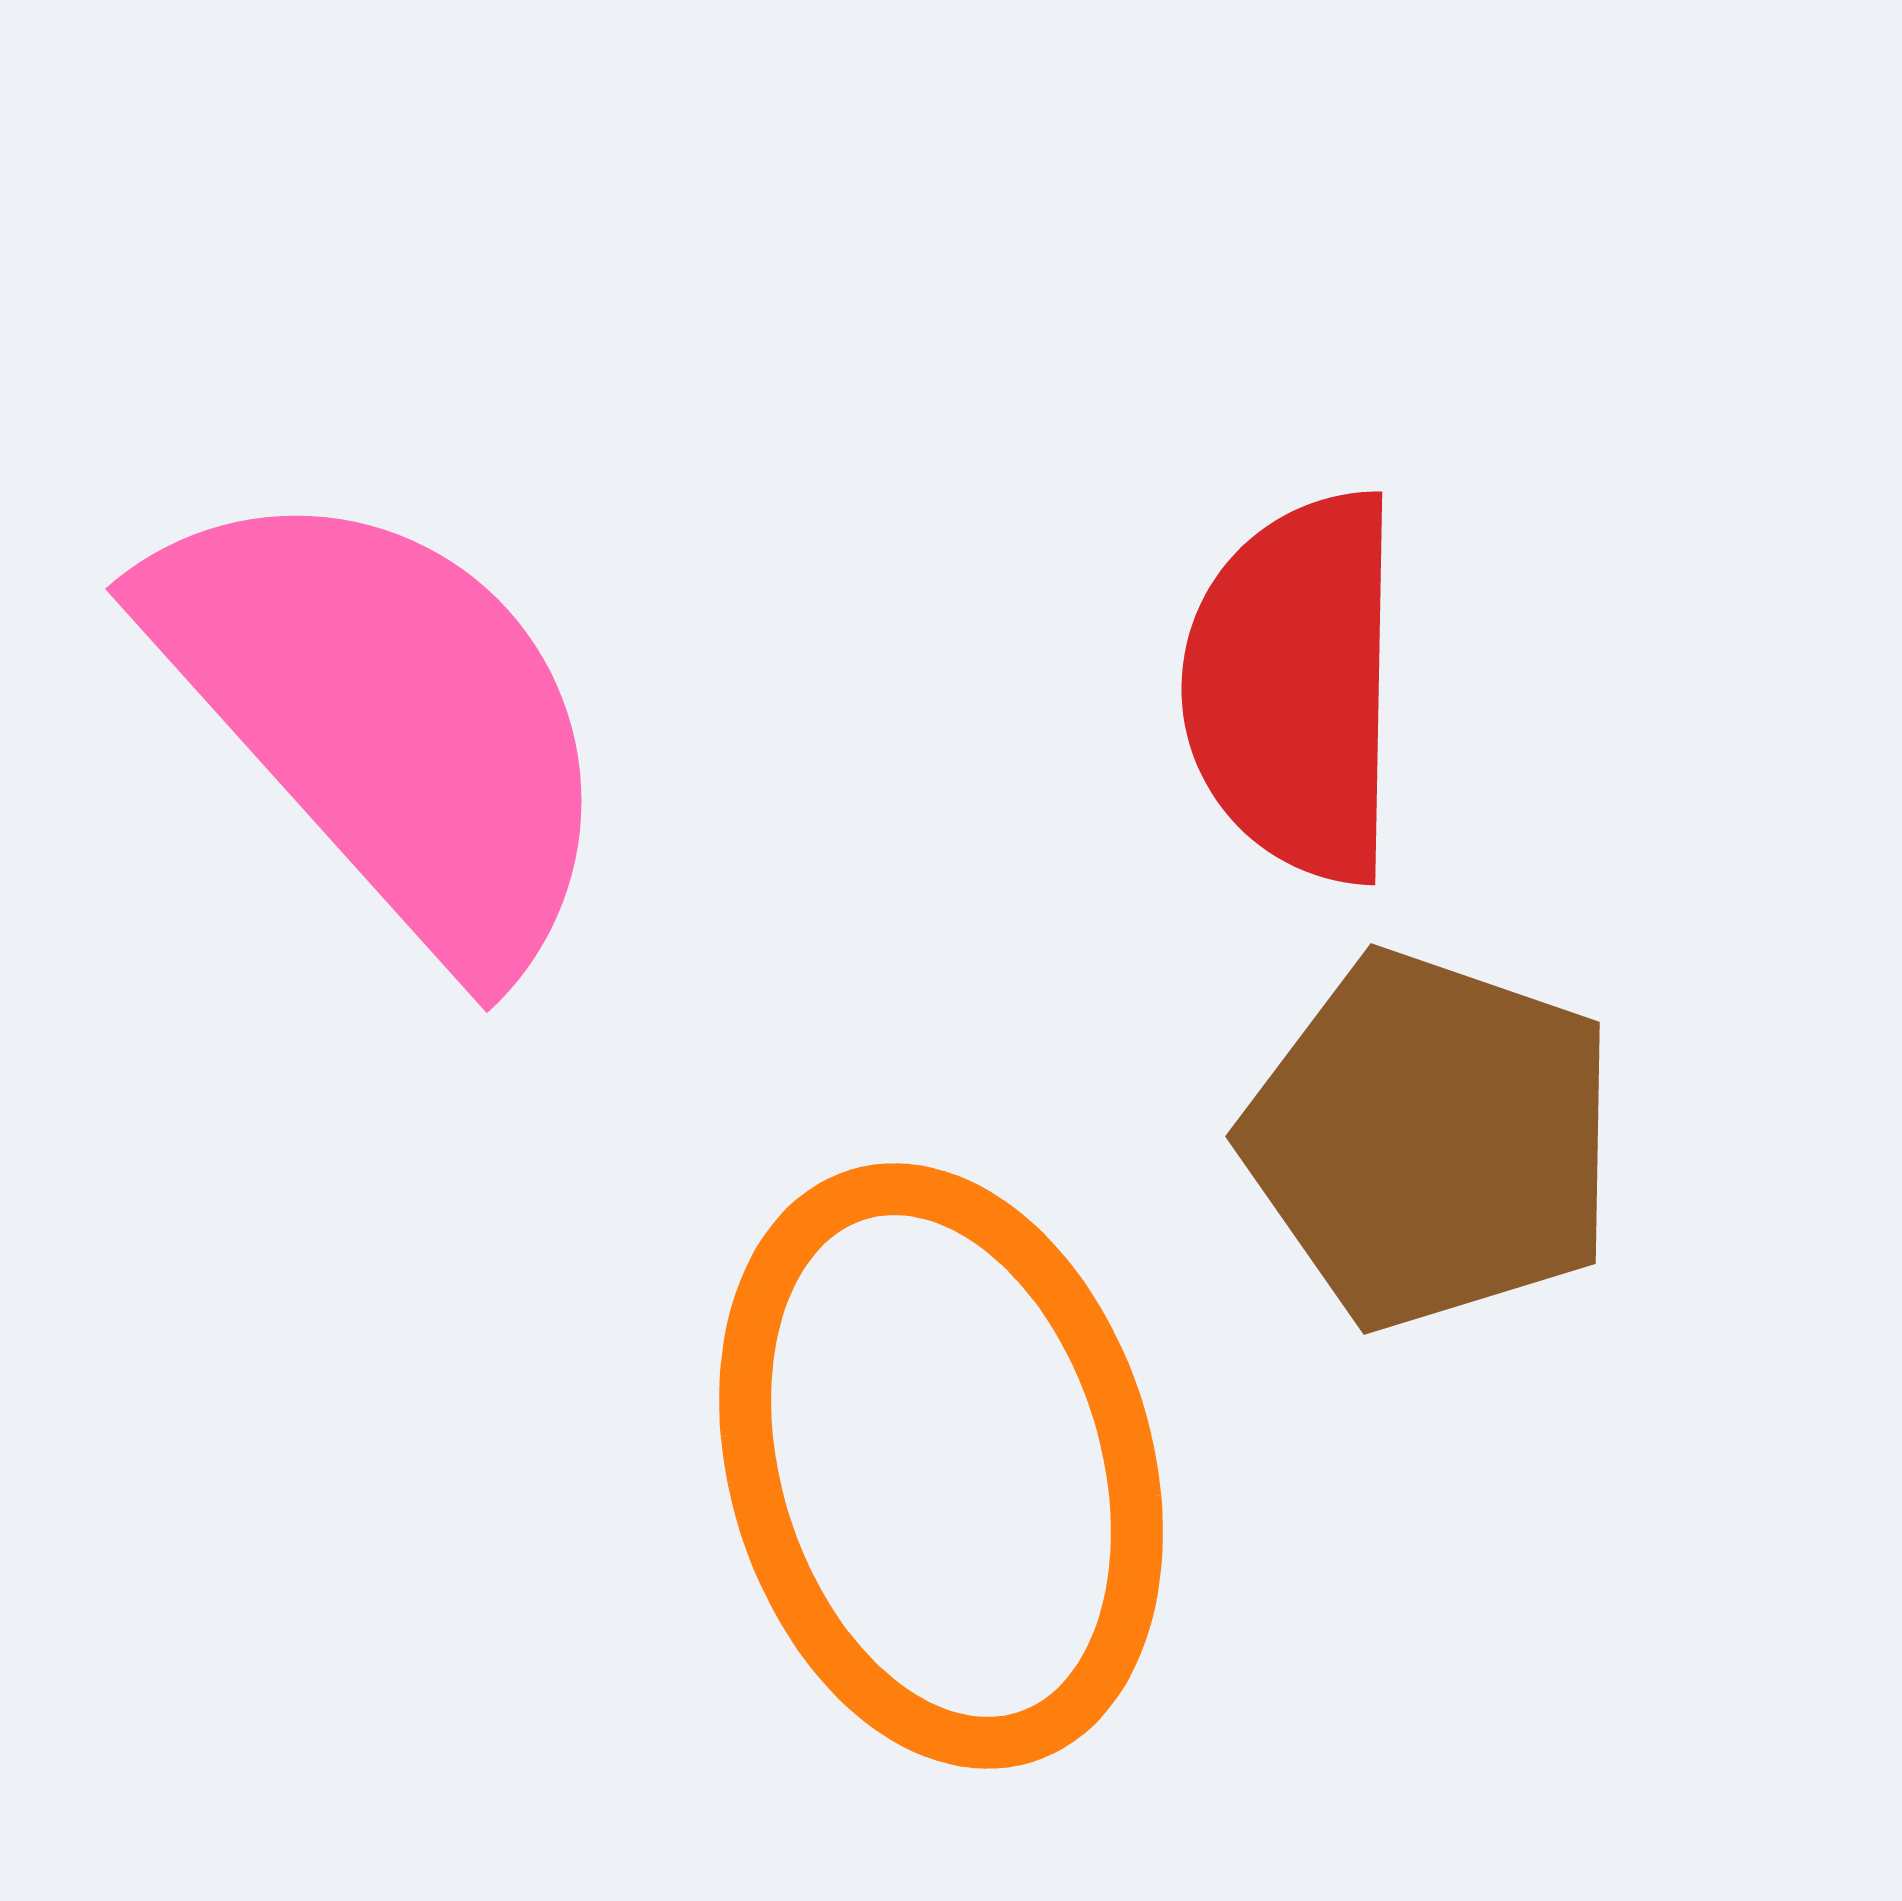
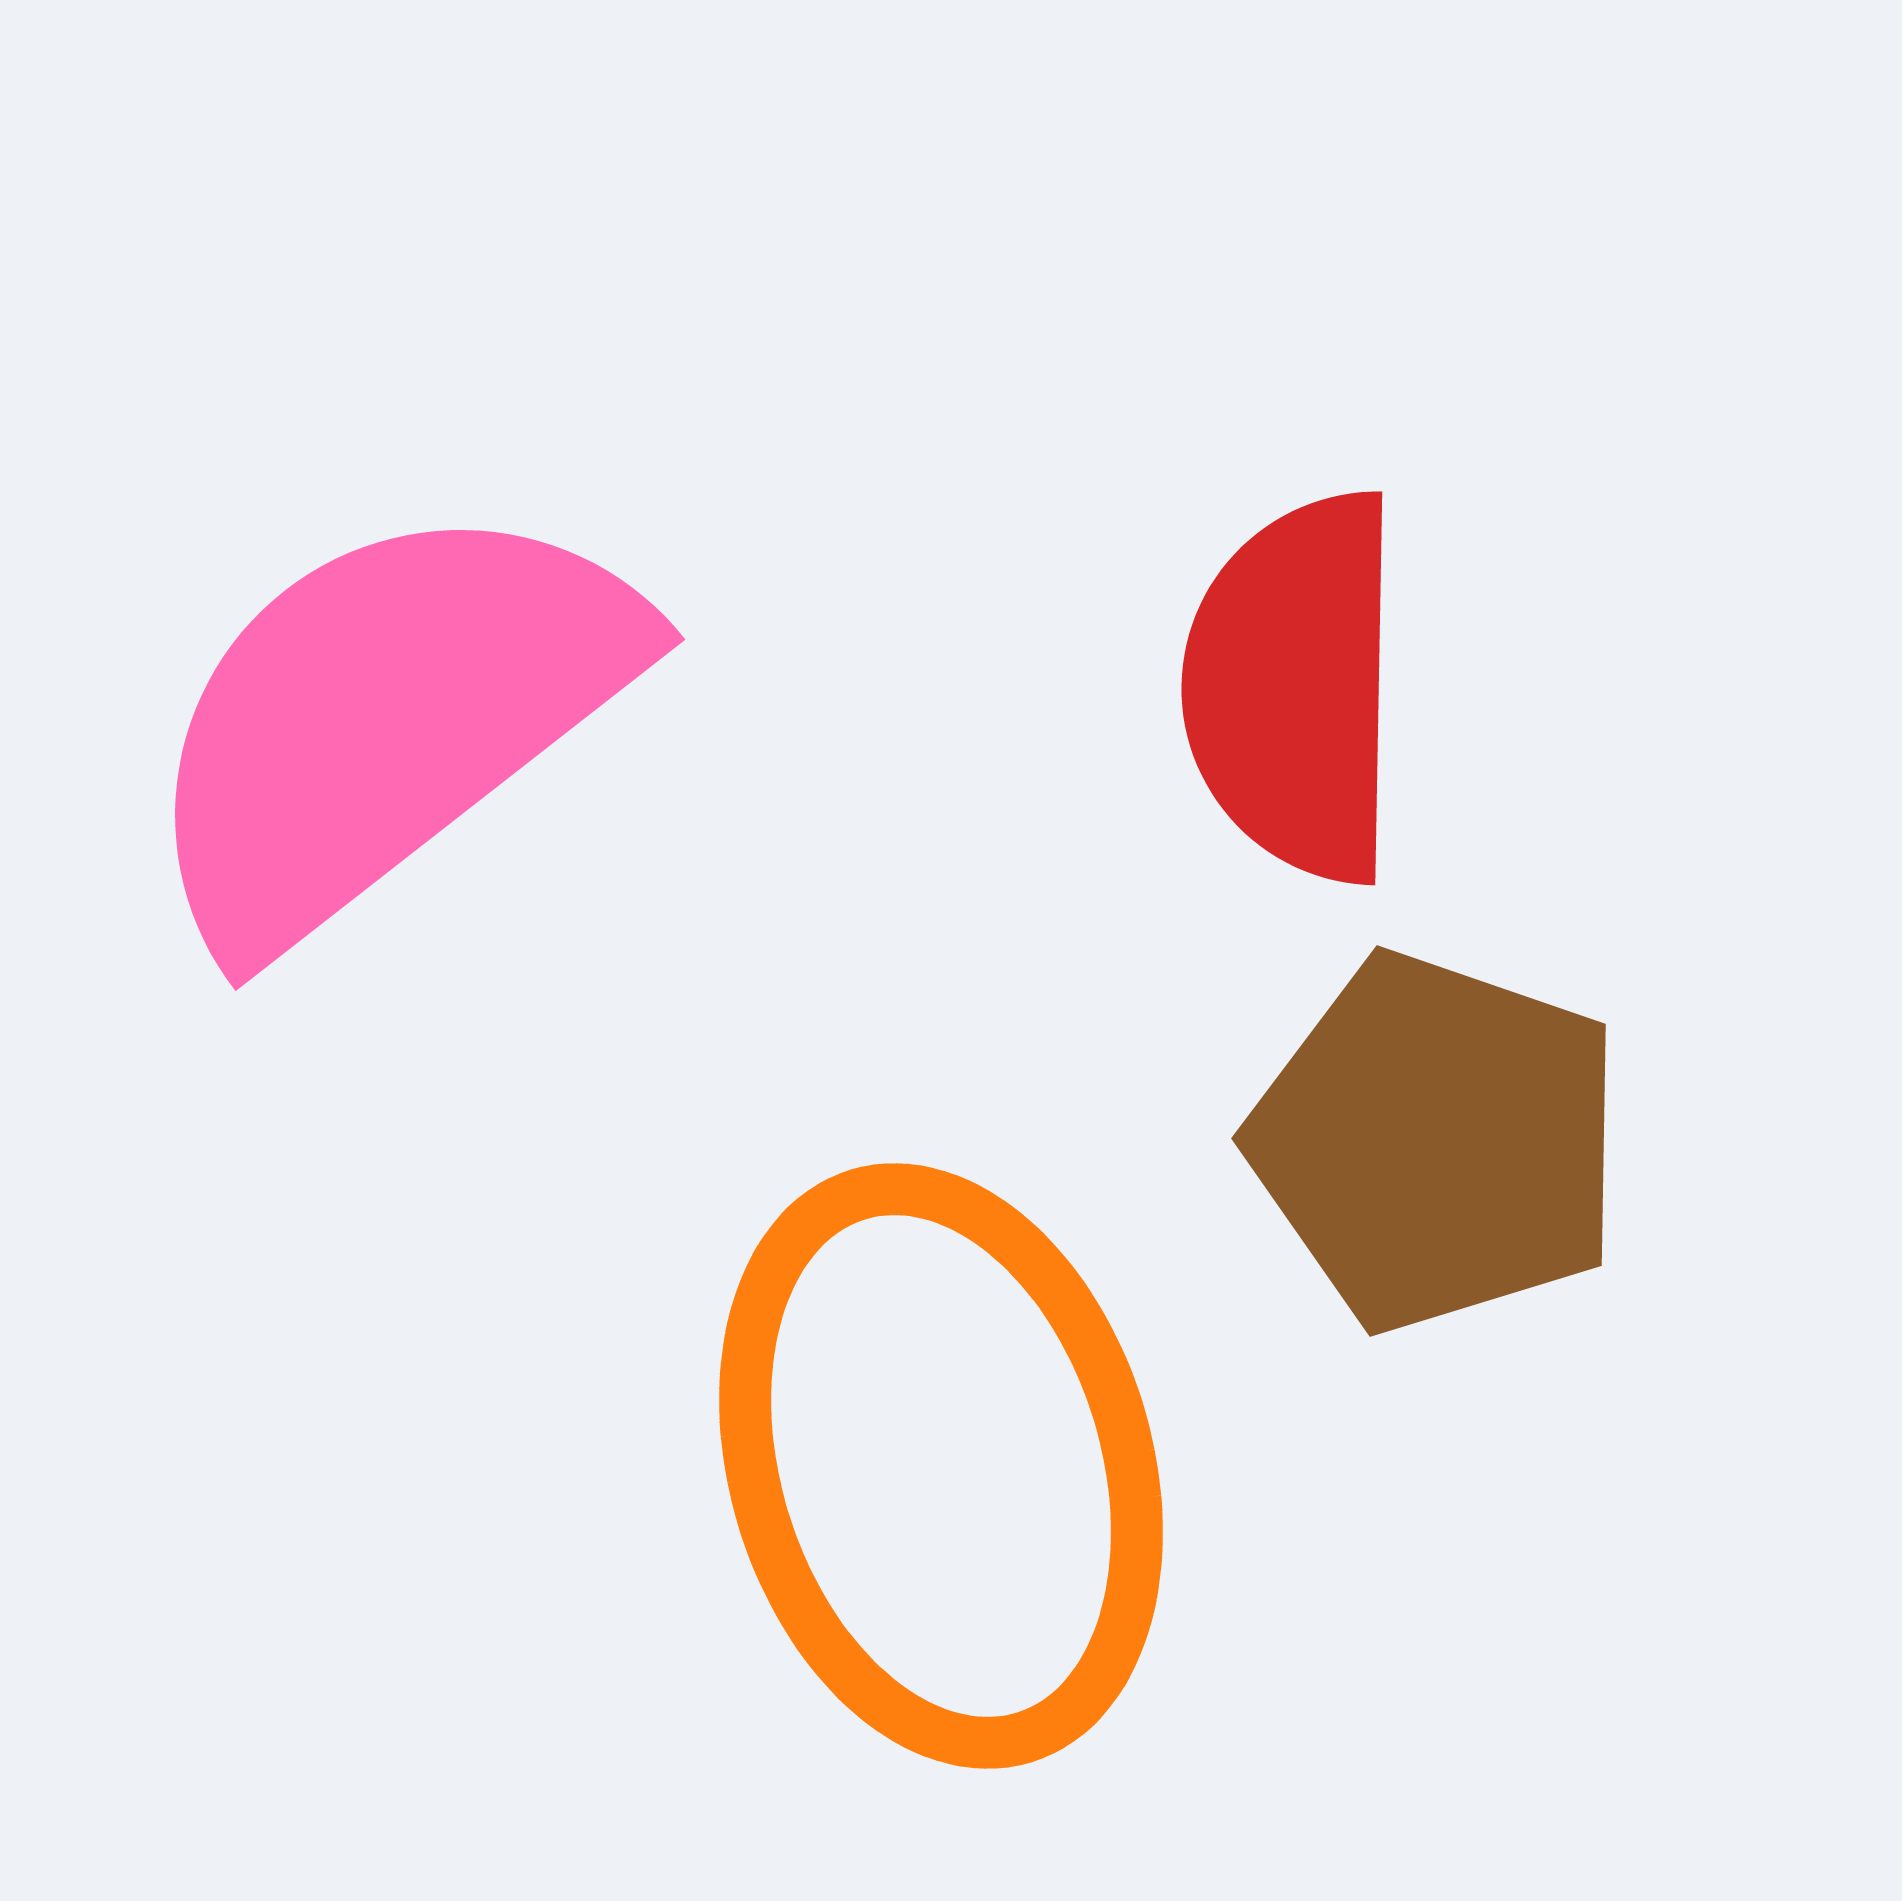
pink semicircle: rotated 86 degrees counterclockwise
brown pentagon: moved 6 px right, 2 px down
